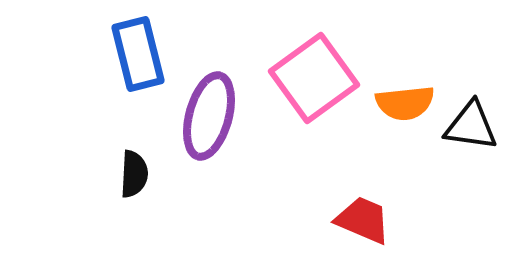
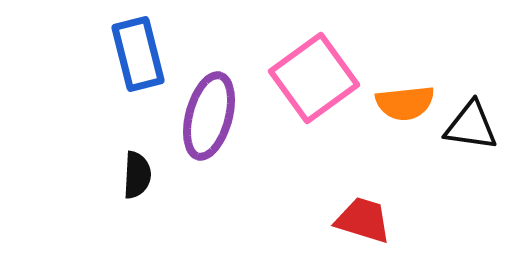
black semicircle: moved 3 px right, 1 px down
red trapezoid: rotated 6 degrees counterclockwise
